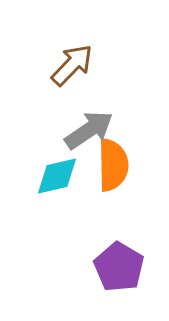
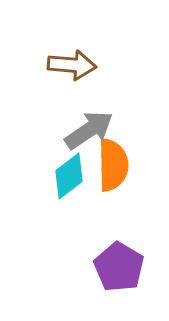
brown arrow: rotated 51 degrees clockwise
cyan diamond: moved 12 px right; rotated 24 degrees counterclockwise
